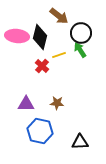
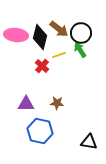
brown arrow: moved 13 px down
pink ellipse: moved 1 px left, 1 px up
black triangle: moved 9 px right; rotated 12 degrees clockwise
